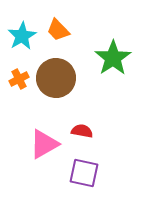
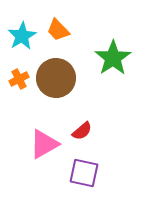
red semicircle: rotated 130 degrees clockwise
